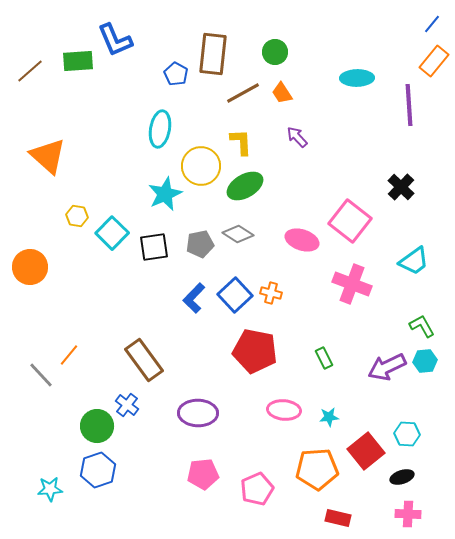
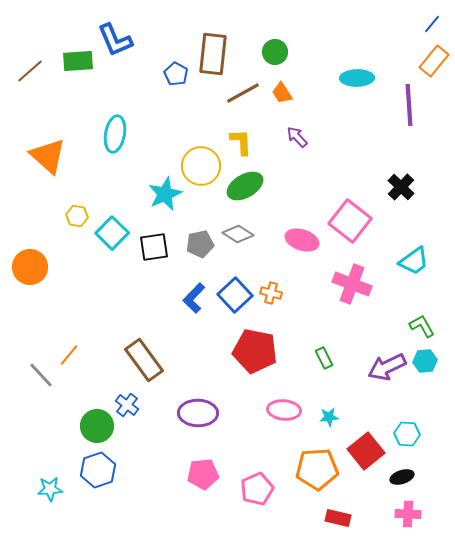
cyan ellipse at (160, 129): moved 45 px left, 5 px down
